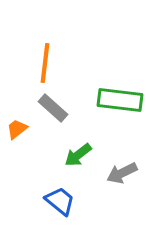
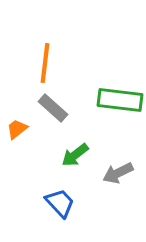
green arrow: moved 3 px left
gray arrow: moved 4 px left
blue trapezoid: moved 2 px down; rotated 8 degrees clockwise
